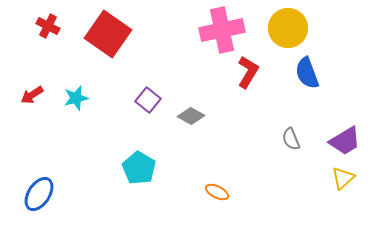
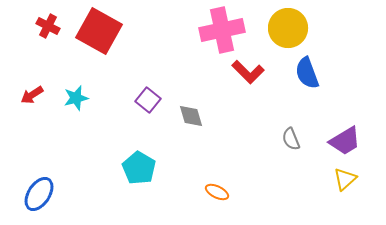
red square: moved 9 px left, 3 px up; rotated 6 degrees counterclockwise
red L-shape: rotated 104 degrees clockwise
gray diamond: rotated 44 degrees clockwise
yellow triangle: moved 2 px right, 1 px down
